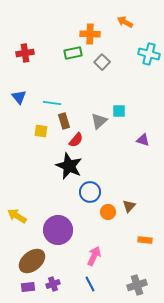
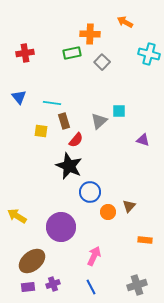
green rectangle: moved 1 px left
purple circle: moved 3 px right, 3 px up
blue line: moved 1 px right, 3 px down
